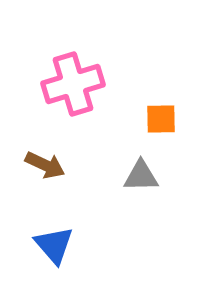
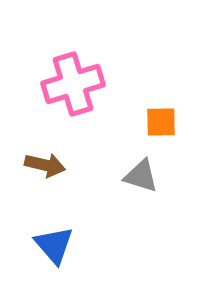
orange square: moved 3 px down
brown arrow: rotated 12 degrees counterclockwise
gray triangle: rotated 18 degrees clockwise
